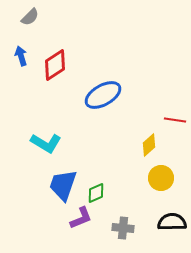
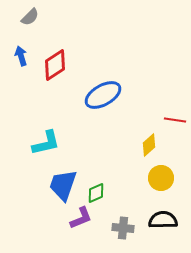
cyan L-shape: rotated 44 degrees counterclockwise
black semicircle: moved 9 px left, 2 px up
